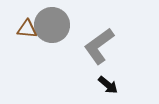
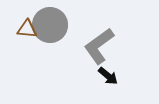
gray circle: moved 2 px left
black arrow: moved 9 px up
